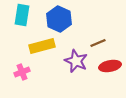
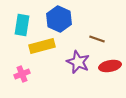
cyan rectangle: moved 10 px down
brown line: moved 1 px left, 4 px up; rotated 42 degrees clockwise
purple star: moved 2 px right, 1 px down
pink cross: moved 2 px down
